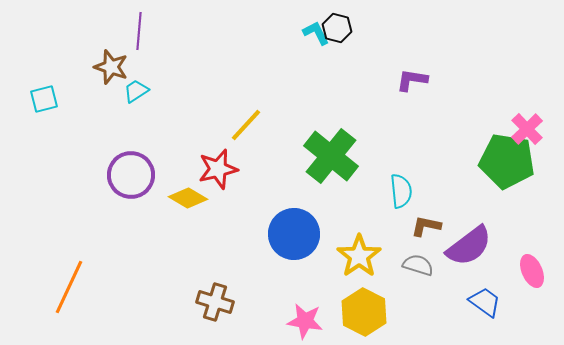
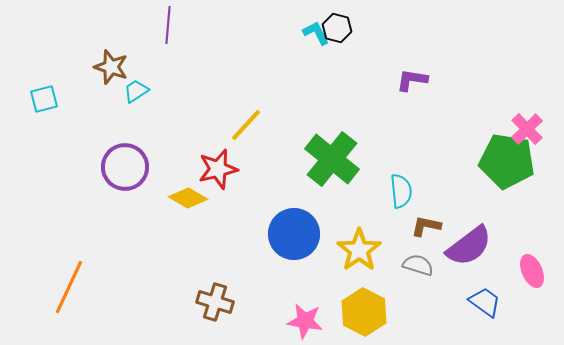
purple line: moved 29 px right, 6 px up
green cross: moved 1 px right, 3 px down
purple circle: moved 6 px left, 8 px up
yellow star: moved 6 px up
